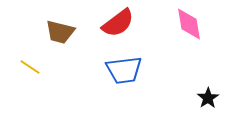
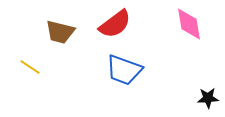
red semicircle: moved 3 px left, 1 px down
blue trapezoid: rotated 27 degrees clockwise
black star: rotated 30 degrees clockwise
